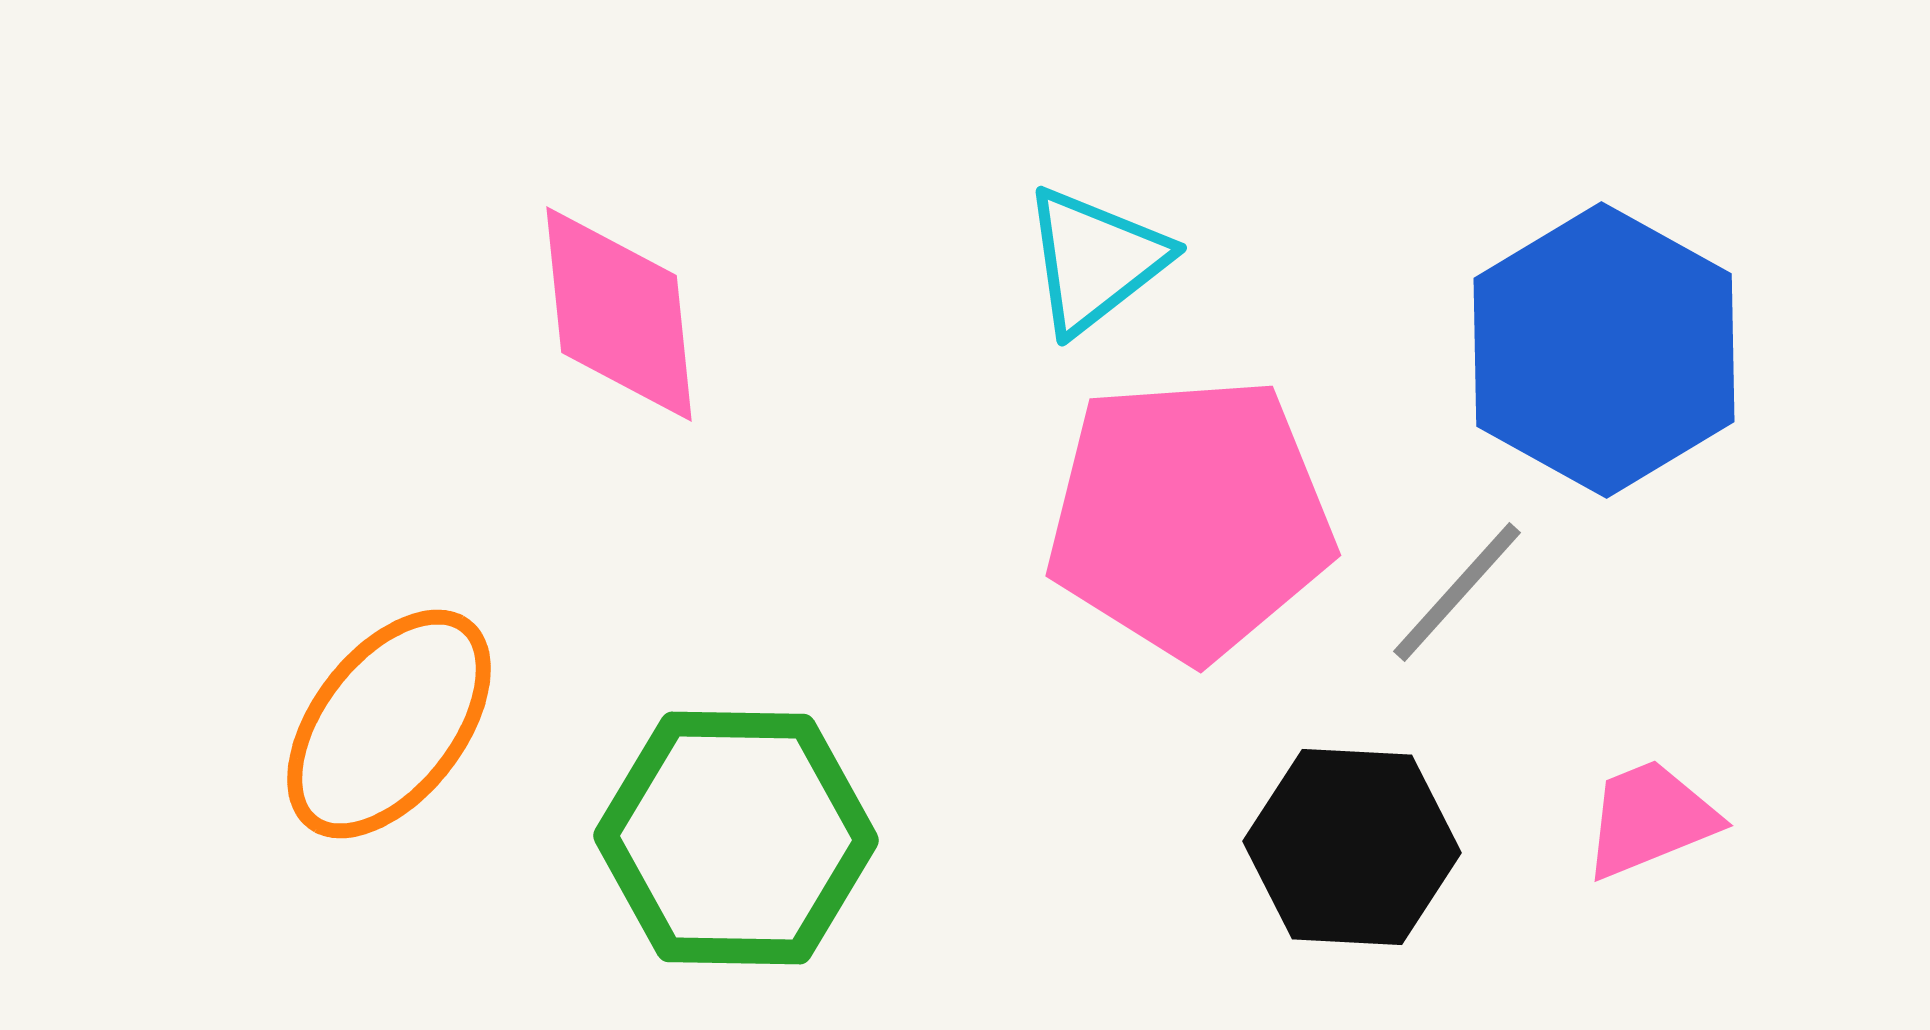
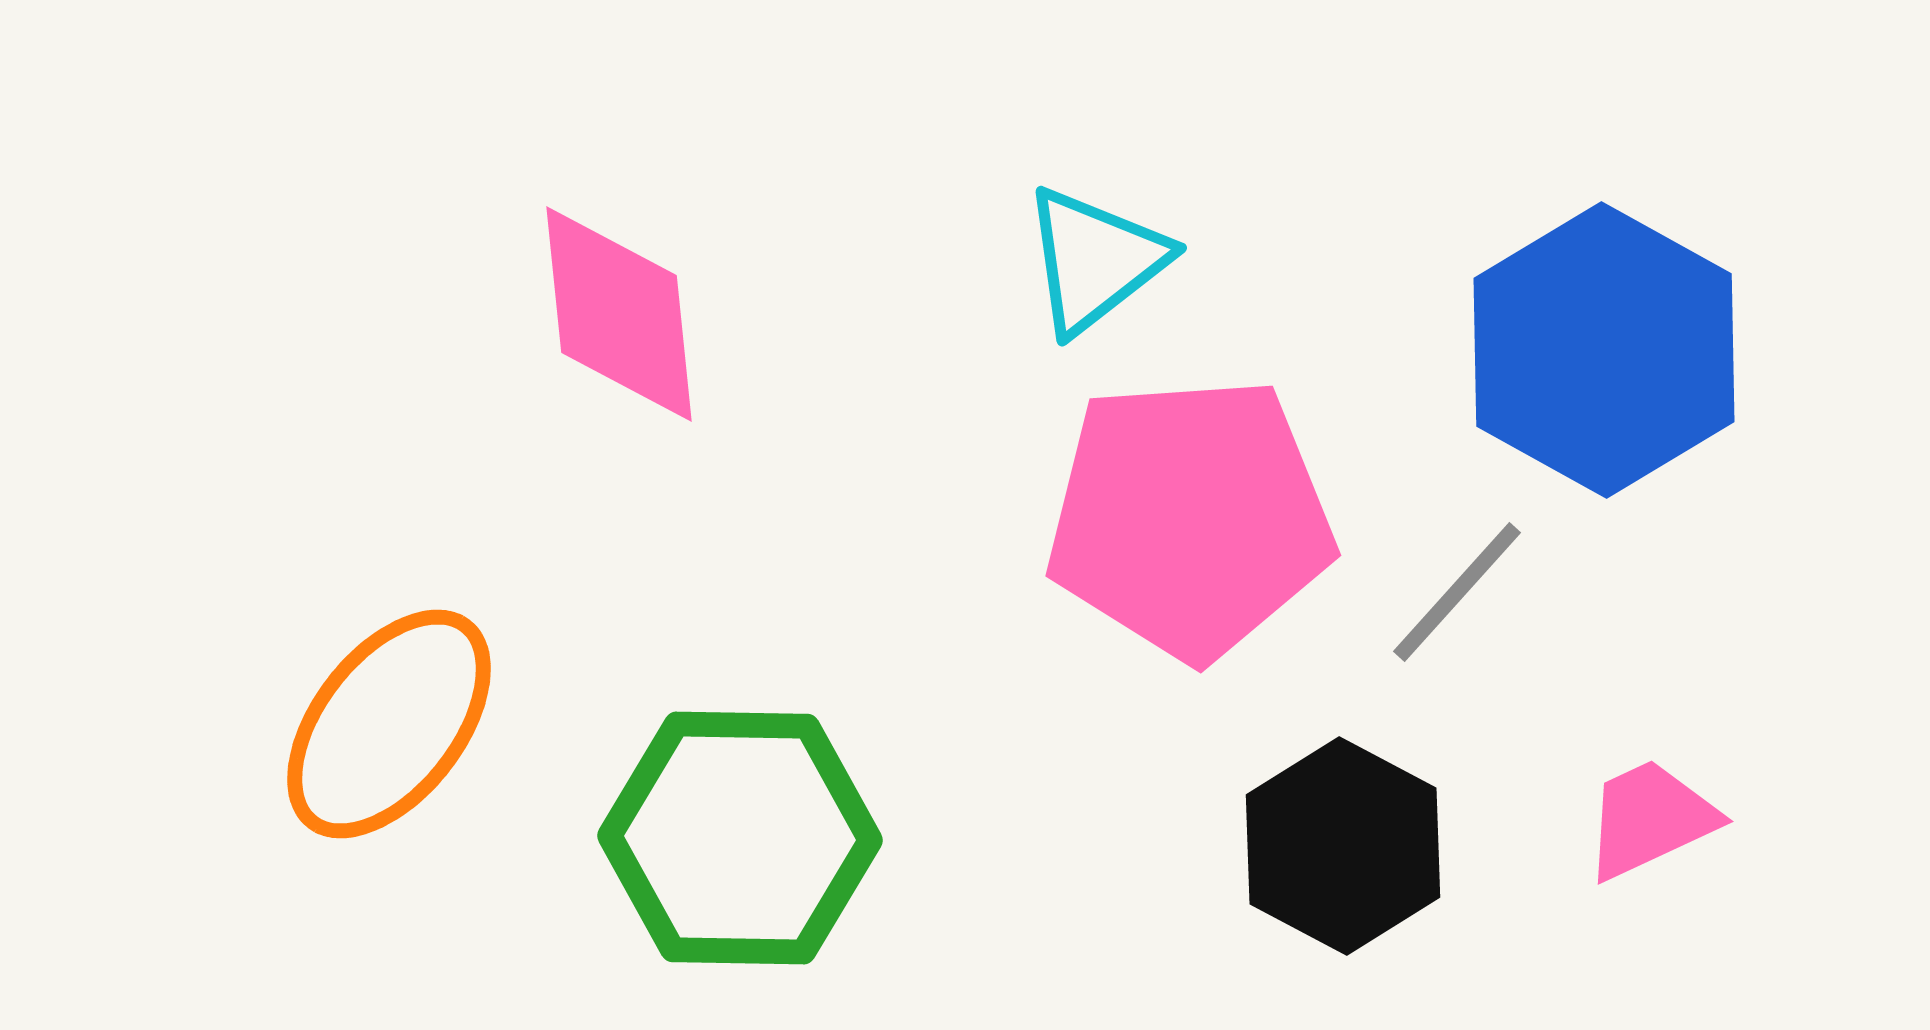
pink trapezoid: rotated 3 degrees counterclockwise
green hexagon: moved 4 px right
black hexagon: moved 9 px left, 1 px up; rotated 25 degrees clockwise
